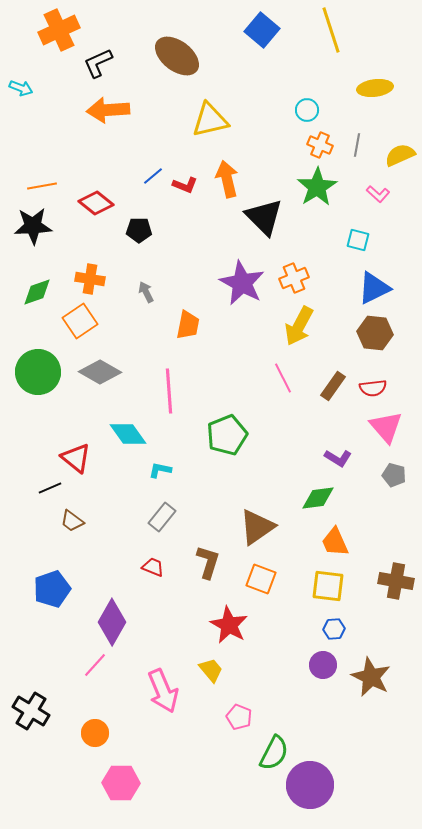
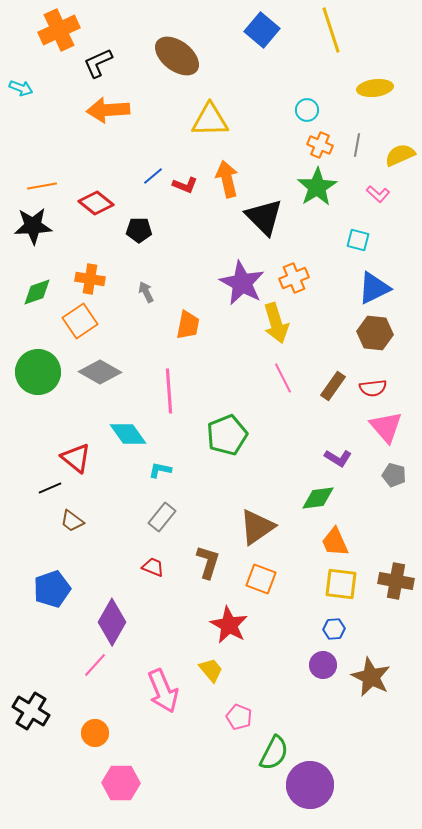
yellow triangle at (210, 120): rotated 12 degrees clockwise
yellow arrow at (299, 326): moved 23 px left, 3 px up; rotated 45 degrees counterclockwise
yellow square at (328, 586): moved 13 px right, 2 px up
